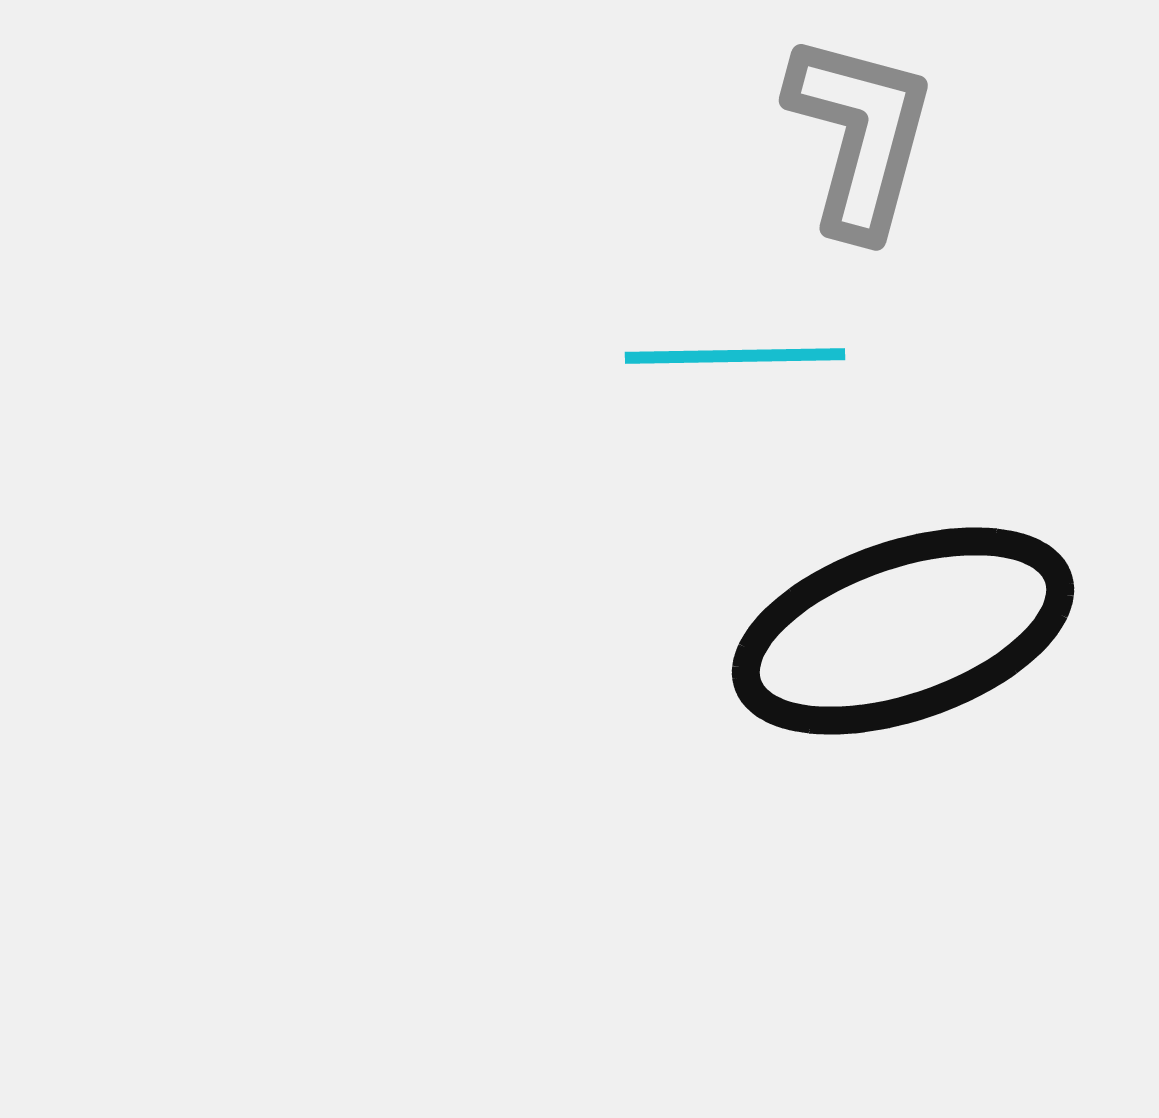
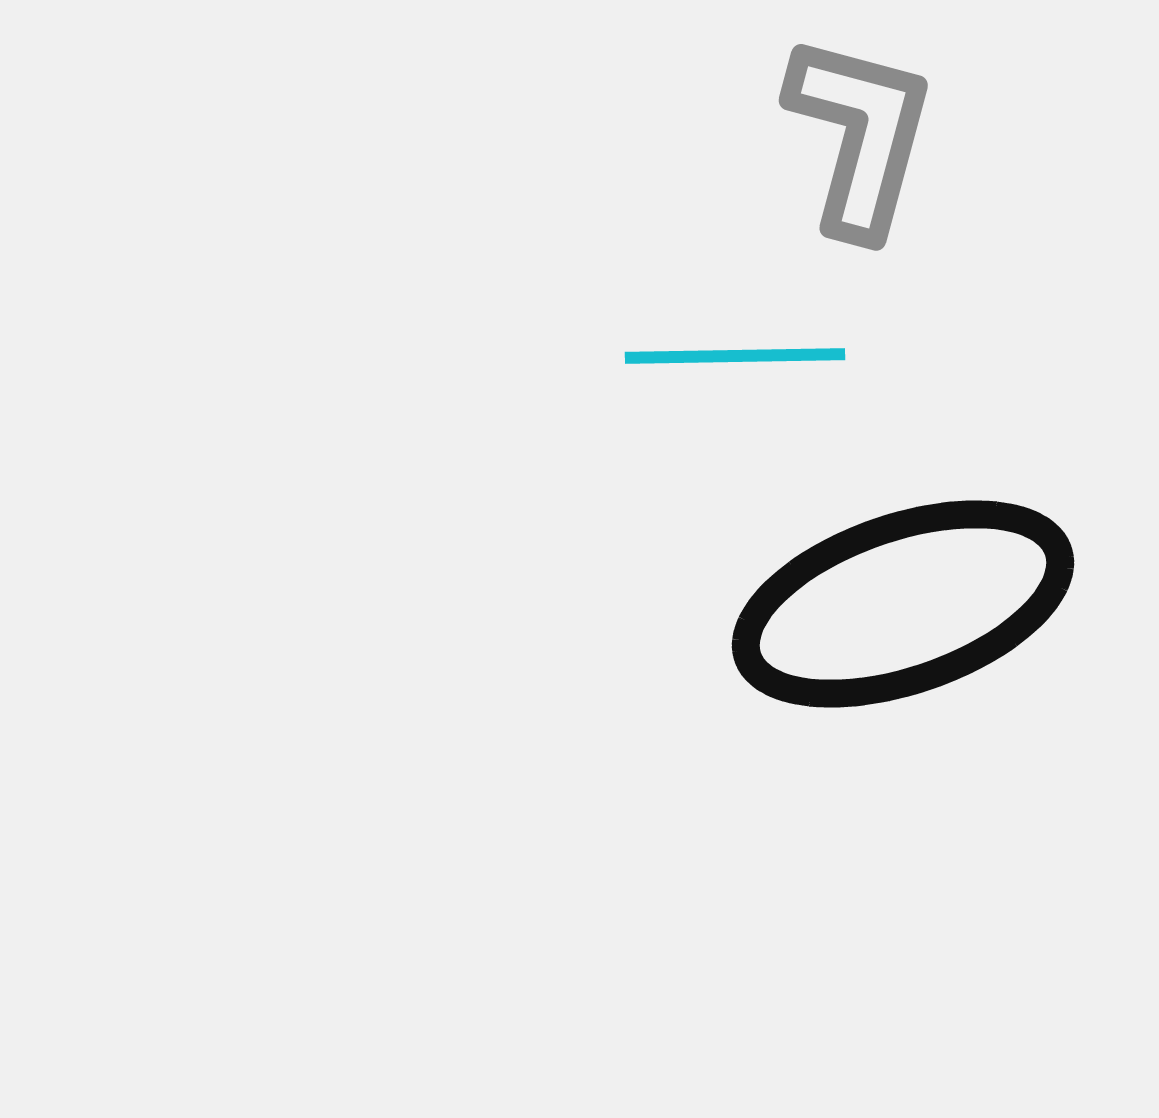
black ellipse: moved 27 px up
